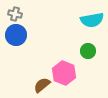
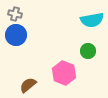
brown semicircle: moved 14 px left
